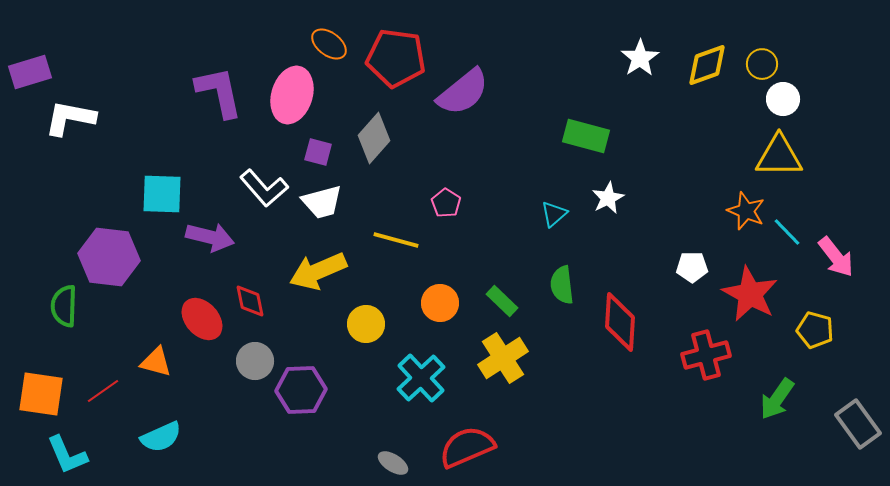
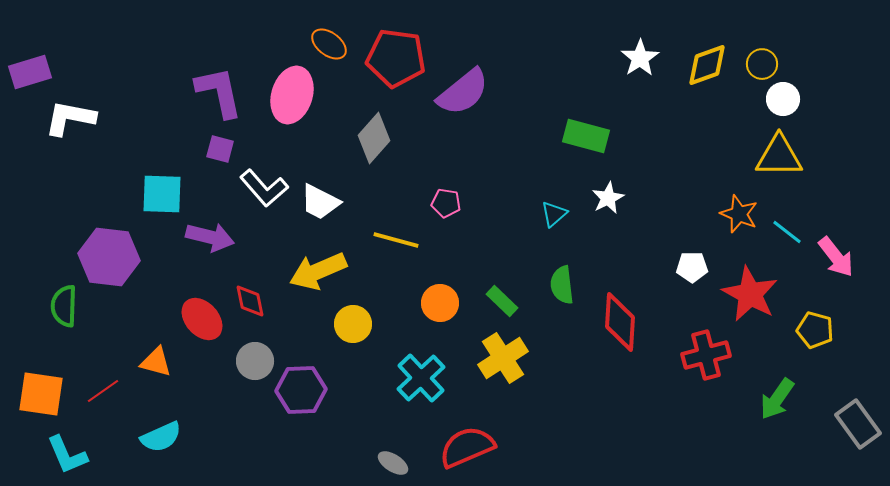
purple square at (318, 152): moved 98 px left, 3 px up
white trapezoid at (322, 202): moved 2 px left; rotated 42 degrees clockwise
pink pentagon at (446, 203): rotated 24 degrees counterclockwise
orange star at (746, 211): moved 7 px left, 3 px down
cyan line at (787, 232): rotated 8 degrees counterclockwise
yellow circle at (366, 324): moved 13 px left
